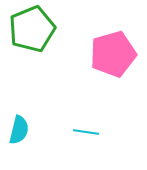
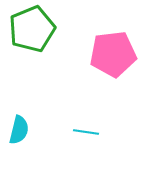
pink pentagon: rotated 9 degrees clockwise
